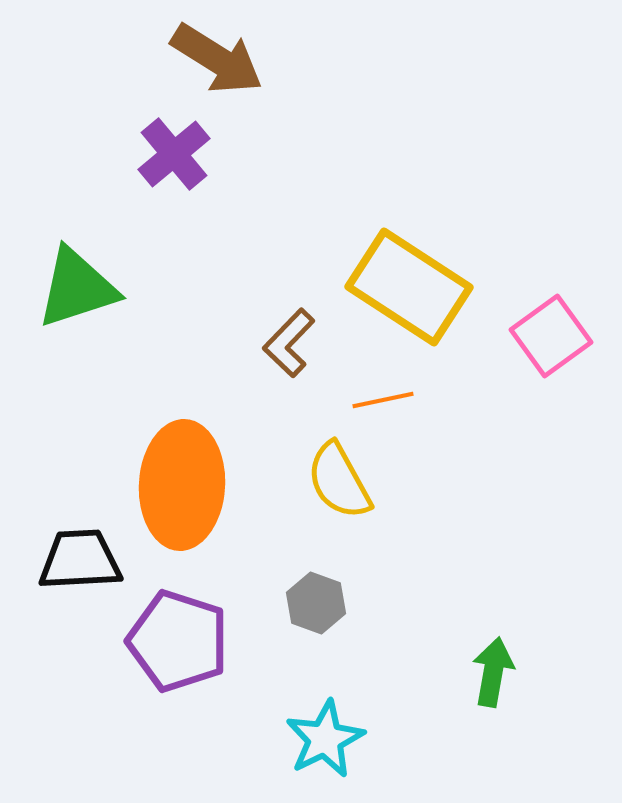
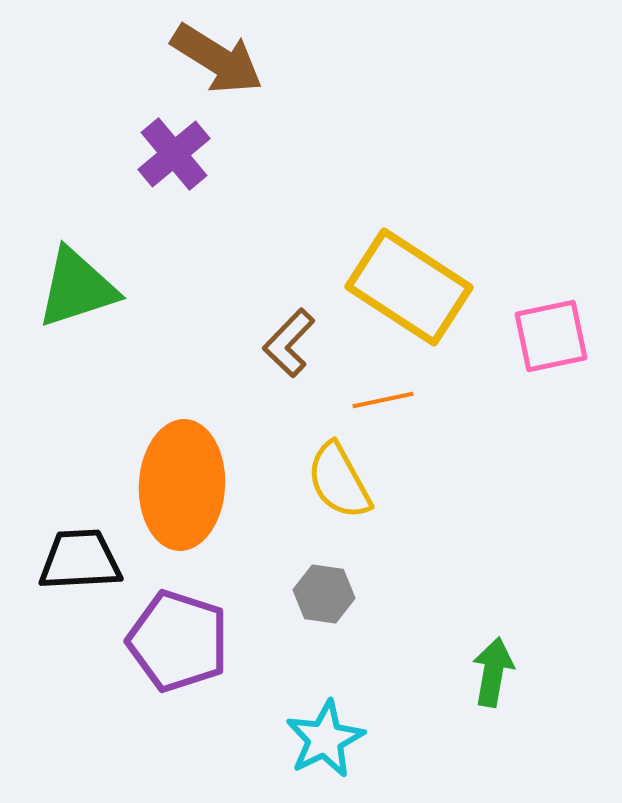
pink square: rotated 24 degrees clockwise
gray hexagon: moved 8 px right, 9 px up; rotated 12 degrees counterclockwise
